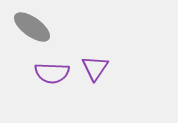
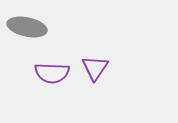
gray ellipse: moved 5 px left; rotated 24 degrees counterclockwise
